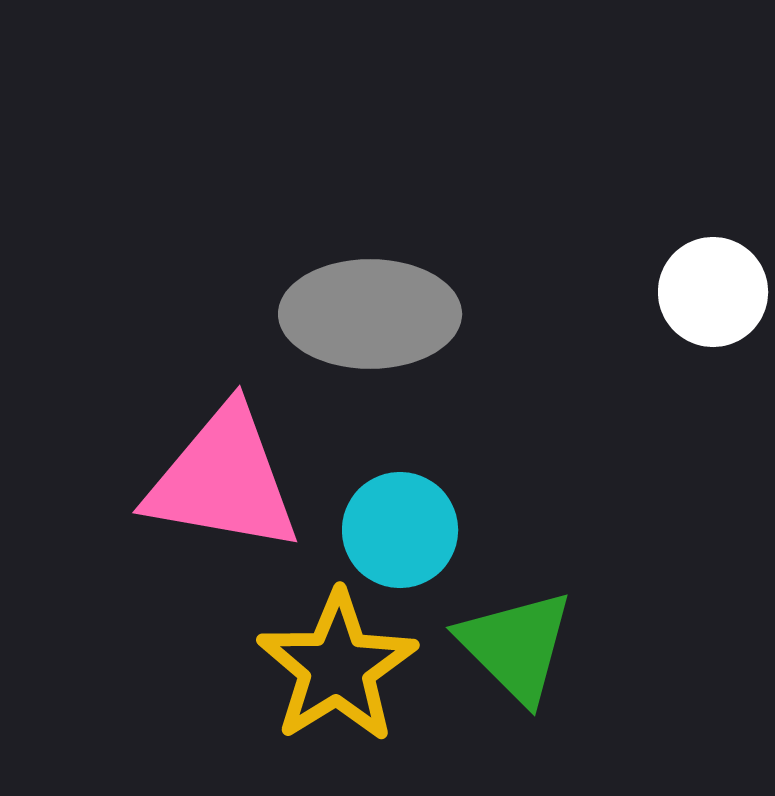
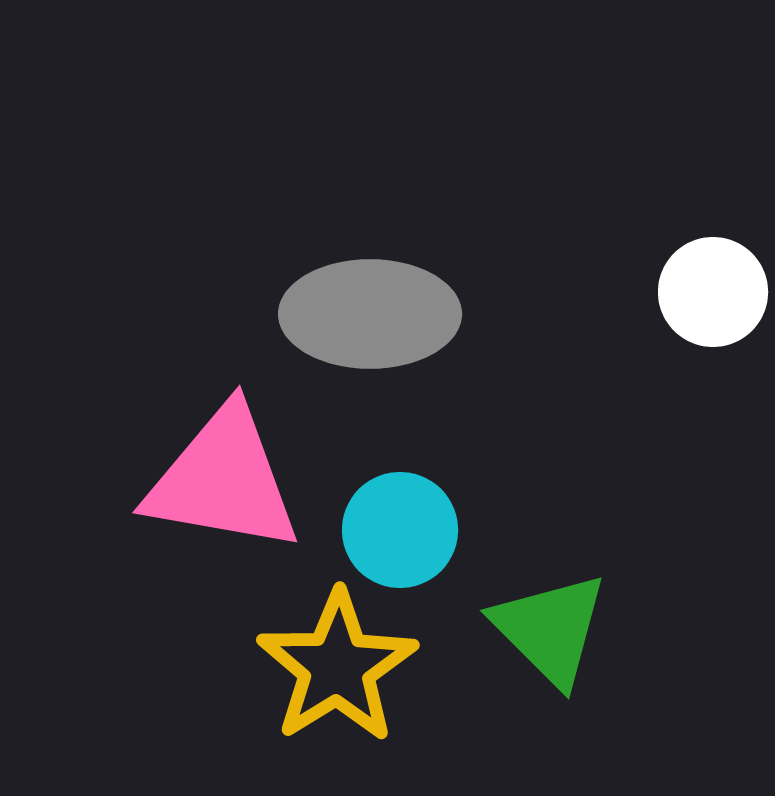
green triangle: moved 34 px right, 17 px up
